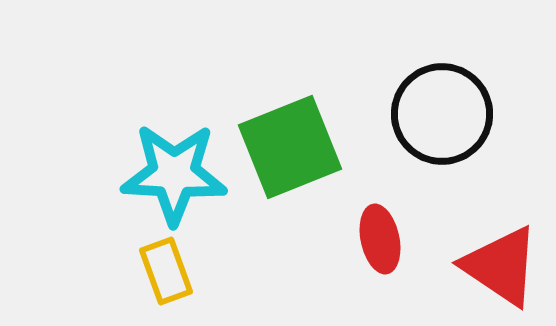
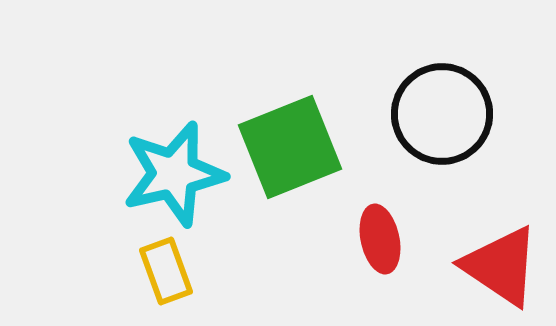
cyan star: rotated 16 degrees counterclockwise
